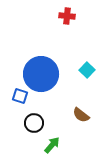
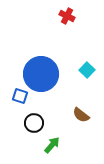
red cross: rotated 21 degrees clockwise
